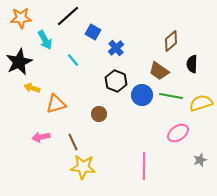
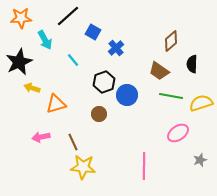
black hexagon: moved 12 px left, 1 px down; rotated 20 degrees clockwise
blue circle: moved 15 px left
